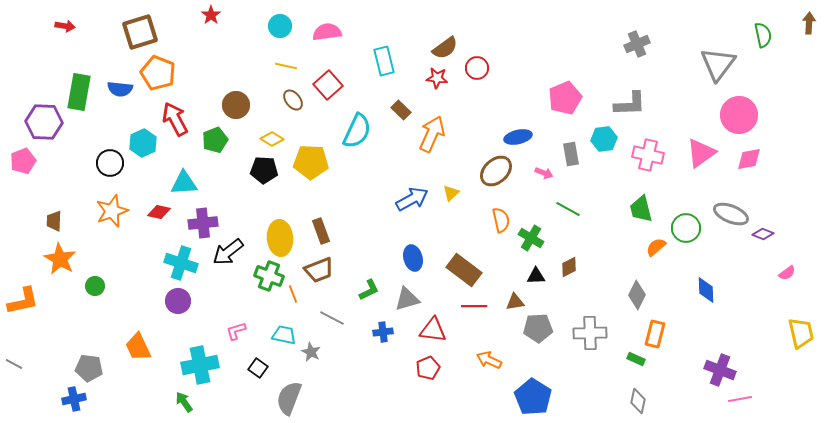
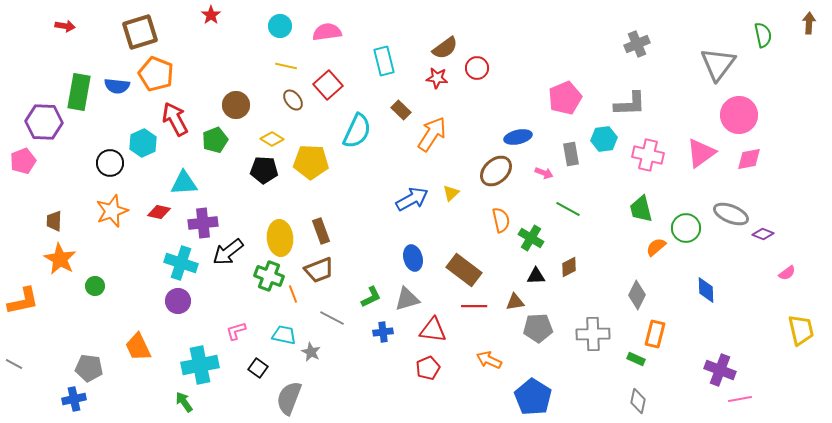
orange pentagon at (158, 73): moved 2 px left, 1 px down
blue semicircle at (120, 89): moved 3 px left, 3 px up
orange arrow at (432, 134): rotated 9 degrees clockwise
green L-shape at (369, 290): moved 2 px right, 7 px down
gray cross at (590, 333): moved 3 px right, 1 px down
yellow trapezoid at (801, 333): moved 3 px up
